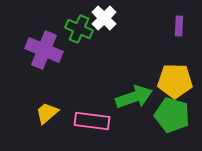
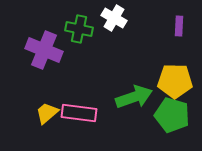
white cross: moved 10 px right; rotated 15 degrees counterclockwise
green cross: rotated 12 degrees counterclockwise
pink rectangle: moved 13 px left, 8 px up
